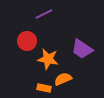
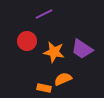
orange star: moved 6 px right, 7 px up
